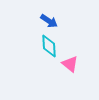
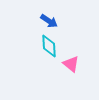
pink triangle: moved 1 px right
